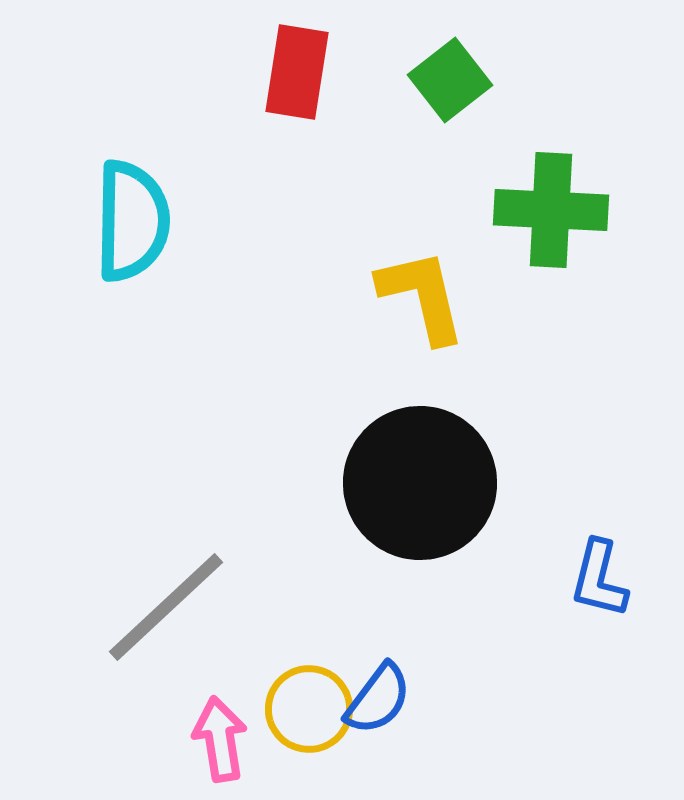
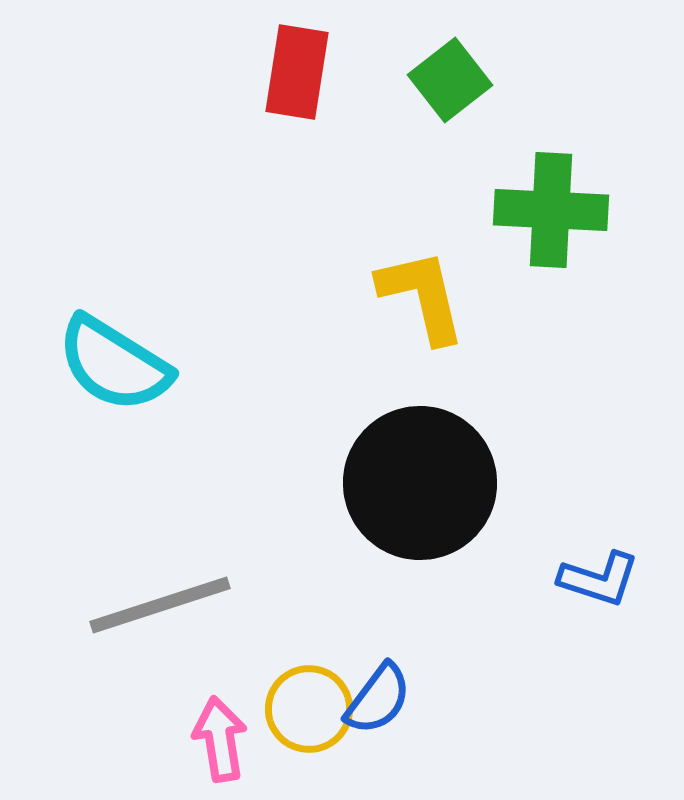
cyan semicircle: moved 18 px left, 143 px down; rotated 121 degrees clockwise
blue L-shape: rotated 86 degrees counterclockwise
gray line: moved 6 px left, 2 px up; rotated 25 degrees clockwise
